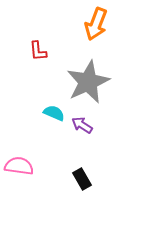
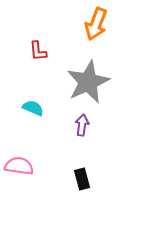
cyan semicircle: moved 21 px left, 5 px up
purple arrow: rotated 65 degrees clockwise
black rectangle: rotated 15 degrees clockwise
